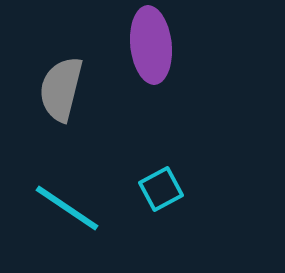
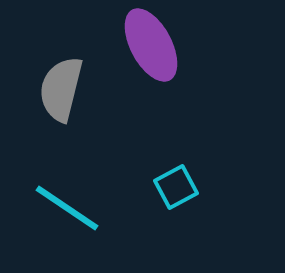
purple ellipse: rotated 22 degrees counterclockwise
cyan square: moved 15 px right, 2 px up
